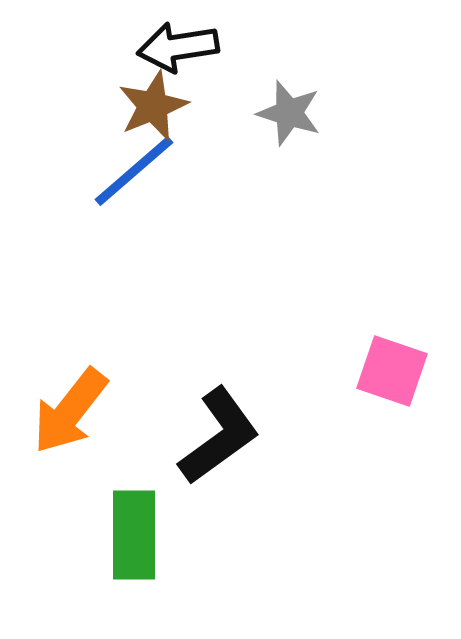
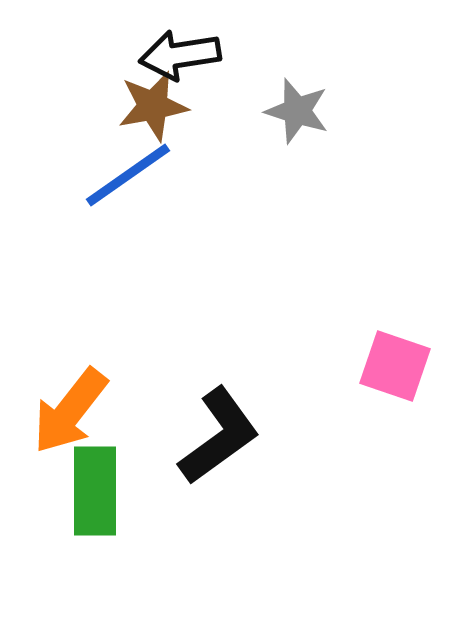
black arrow: moved 2 px right, 8 px down
brown star: rotated 12 degrees clockwise
gray star: moved 8 px right, 2 px up
blue line: moved 6 px left, 4 px down; rotated 6 degrees clockwise
pink square: moved 3 px right, 5 px up
green rectangle: moved 39 px left, 44 px up
